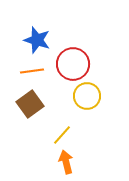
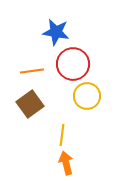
blue star: moved 19 px right, 8 px up; rotated 8 degrees counterclockwise
yellow line: rotated 35 degrees counterclockwise
orange arrow: moved 1 px down
